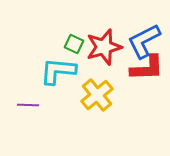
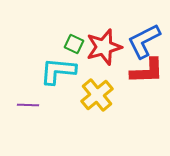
red L-shape: moved 3 px down
